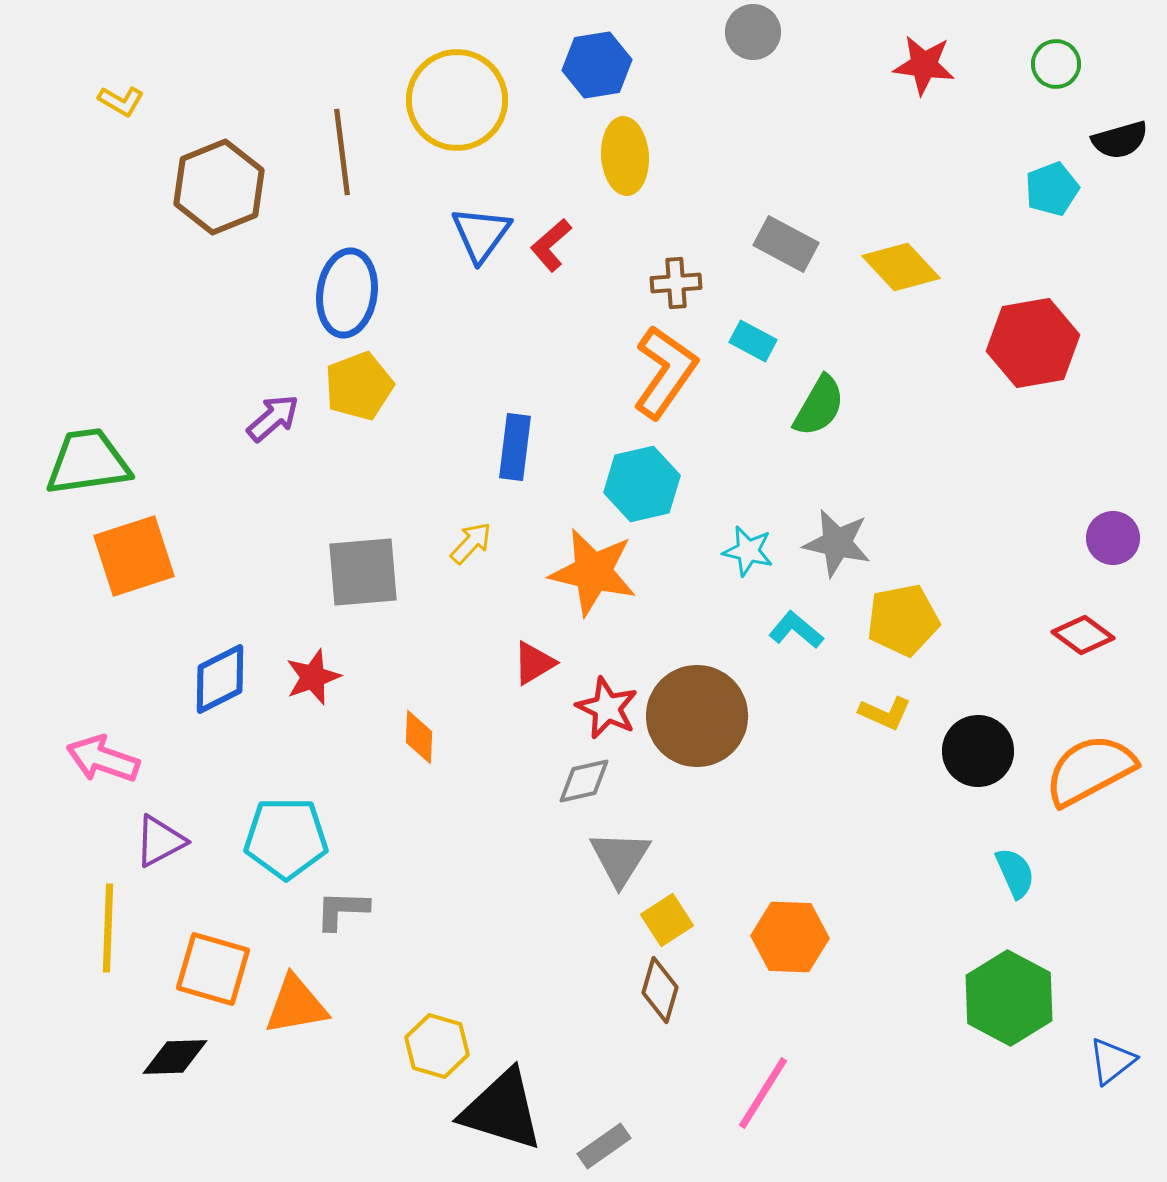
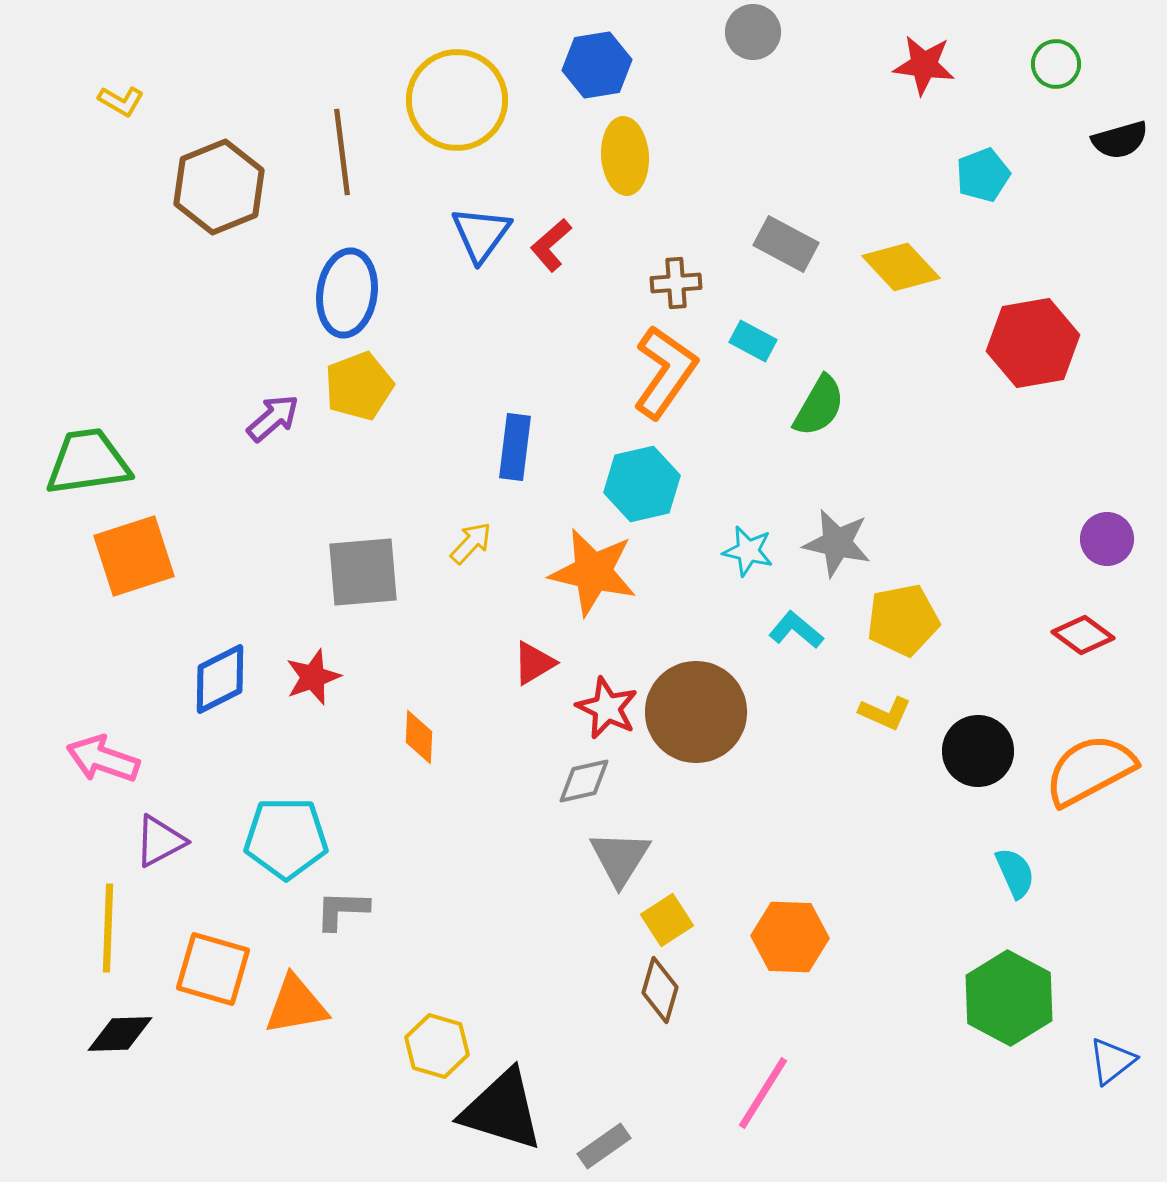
cyan pentagon at (1052, 189): moved 69 px left, 14 px up
purple circle at (1113, 538): moved 6 px left, 1 px down
brown circle at (697, 716): moved 1 px left, 4 px up
black diamond at (175, 1057): moved 55 px left, 23 px up
